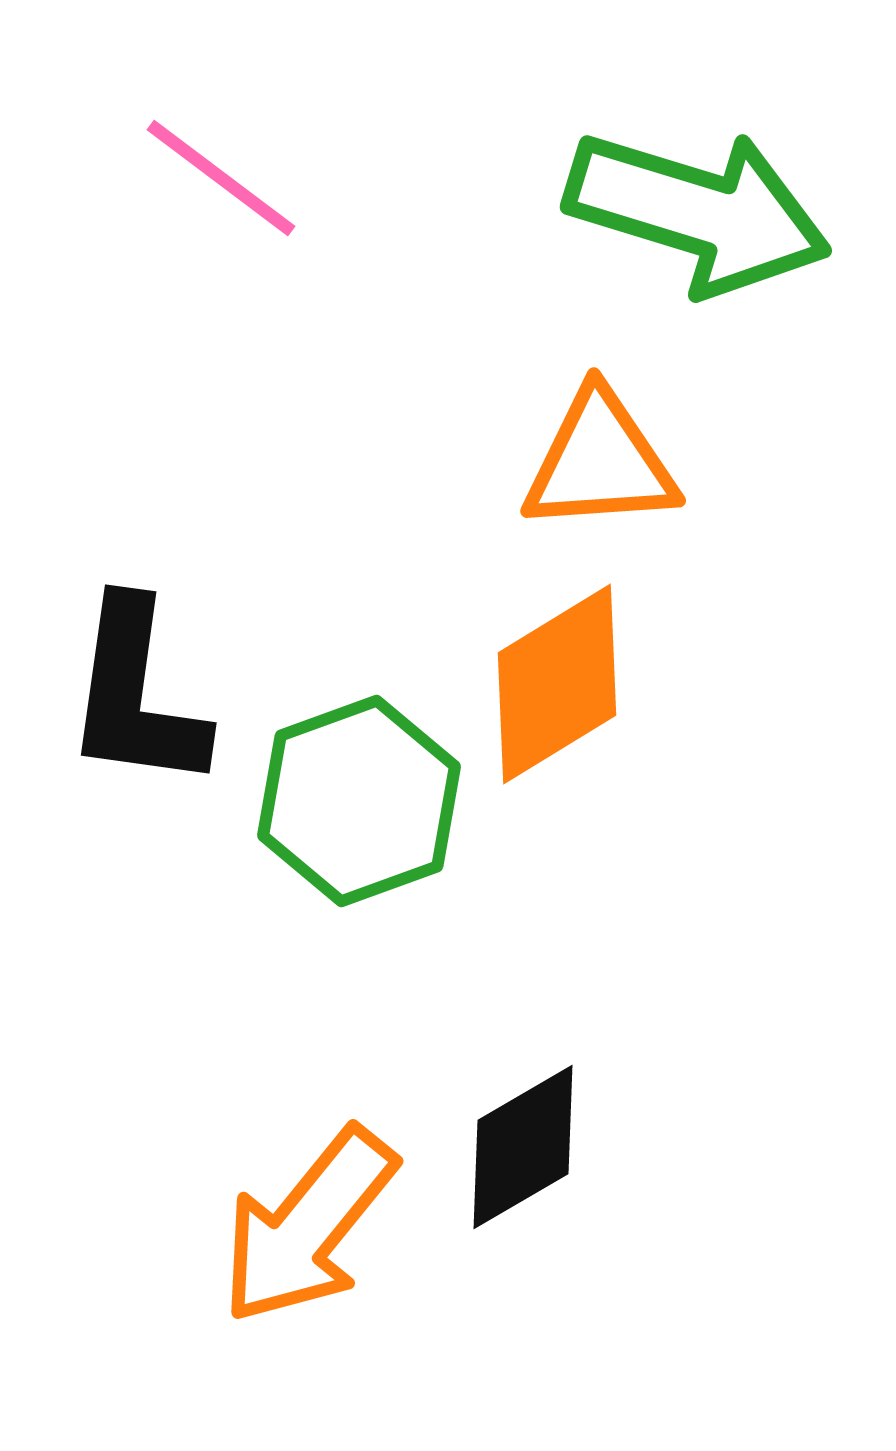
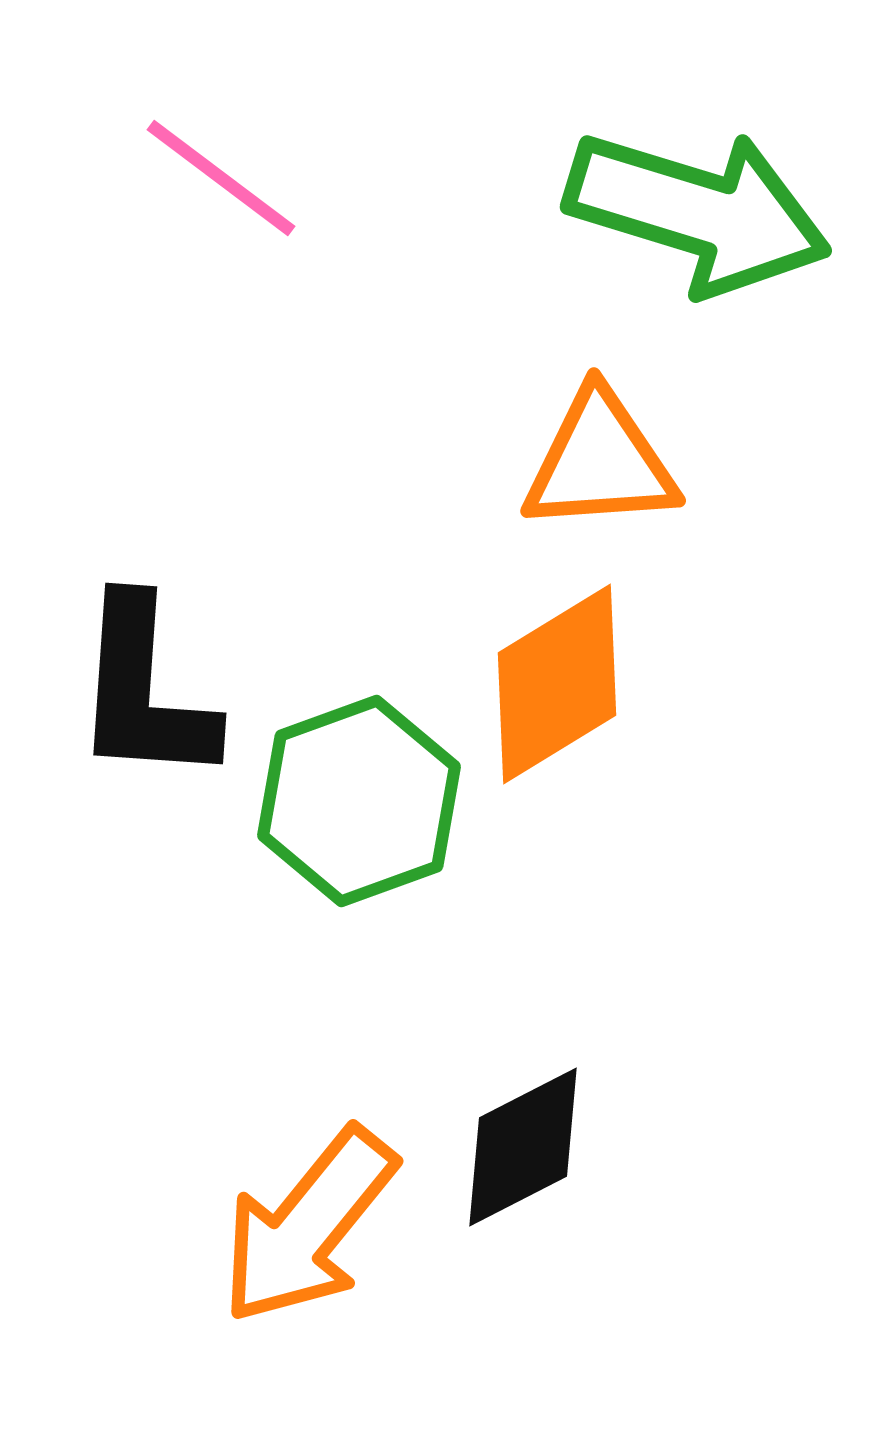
black L-shape: moved 8 px right, 4 px up; rotated 4 degrees counterclockwise
black diamond: rotated 3 degrees clockwise
